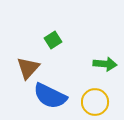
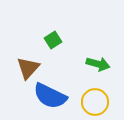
green arrow: moved 7 px left; rotated 10 degrees clockwise
